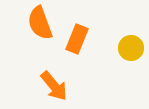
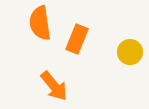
orange semicircle: rotated 12 degrees clockwise
yellow circle: moved 1 px left, 4 px down
